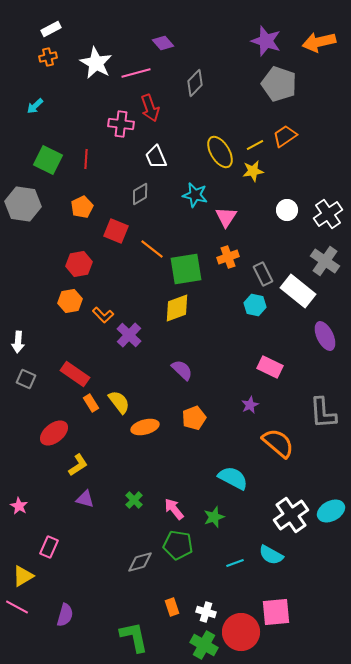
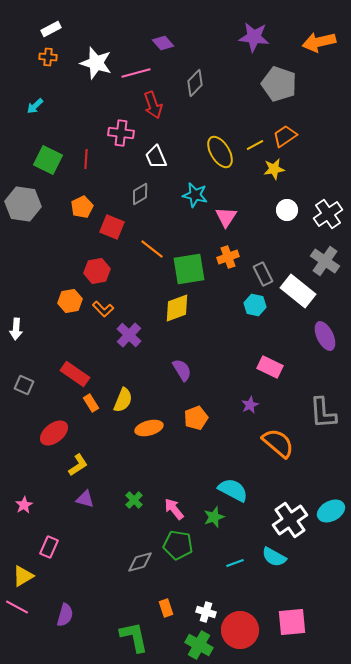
purple star at (266, 41): moved 12 px left, 4 px up; rotated 12 degrees counterclockwise
orange cross at (48, 57): rotated 18 degrees clockwise
white star at (96, 63): rotated 12 degrees counterclockwise
red arrow at (150, 108): moved 3 px right, 3 px up
pink cross at (121, 124): moved 9 px down
yellow star at (253, 171): moved 21 px right, 2 px up
red square at (116, 231): moved 4 px left, 4 px up
red hexagon at (79, 264): moved 18 px right, 7 px down
green square at (186, 269): moved 3 px right
orange L-shape at (103, 315): moved 6 px up
white arrow at (18, 342): moved 2 px left, 13 px up
purple semicircle at (182, 370): rotated 15 degrees clockwise
gray square at (26, 379): moved 2 px left, 6 px down
yellow semicircle at (119, 402): moved 4 px right, 2 px up; rotated 60 degrees clockwise
orange pentagon at (194, 418): moved 2 px right
orange ellipse at (145, 427): moved 4 px right, 1 px down
cyan semicircle at (233, 478): moved 12 px down
pink star at (19, 506): moved 5 px right, 1 px up; rotated 12 degrees clockwise
white cross at (291, 515): moved 1 px left, 5 px down
cyan semicircle at (271, 555): moved 3 px right, 2 px down
orange rectangle at (172, 607): moved 6 px left, 1 px down
pink square at (276, 612): moved 16 px right, 10 px down
red circle at (241, 632): moved 1 px left, 2 px up
green cross at (204, 645): moved 5 px left
